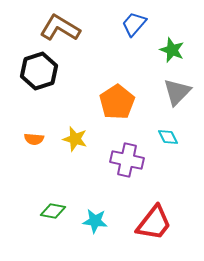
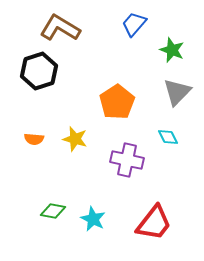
cyan star: moved 2 px left, 2 px up; rotated 20 degrees clockwise
